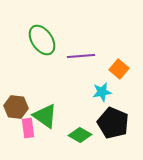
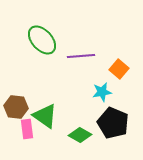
green ellipse: rotated 8 degrees counterclockwise
pink rectangle: moved 1 px left, 1 px down
